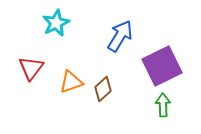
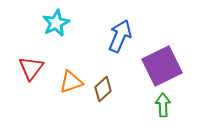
blue arrow: rotated 8 degrees counterclockwise
